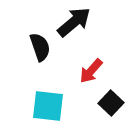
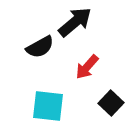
black arrow: moved 1 px right
black semicircle: rotated 80 degrees clockwise
red arrow: moved 4 px left, 4 px up
